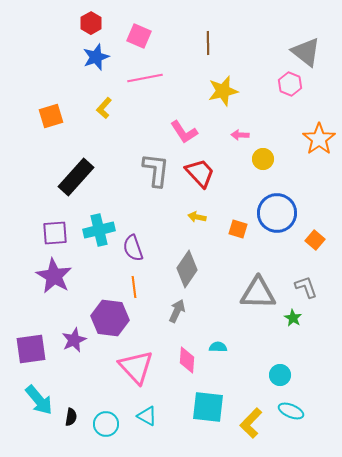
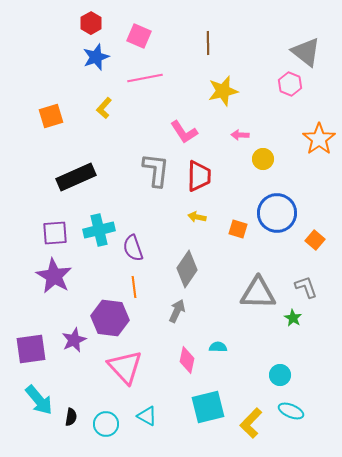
red trapezoid at (200, 173): moved 1 px left, 3 px down; rotated 44 degrees clockwise
black rectangle at (76, 177): rotated 24 degrees clockwise
pink diamond at (187, 360): rotated 8 degrees clockwise
pink triangle at (136, 367): moved 11 px left
cyan square at (208, 407): rotated 20 degrees counterclockwise
